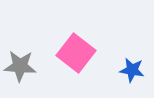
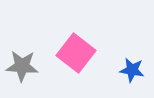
gray star: moved 2 px right
